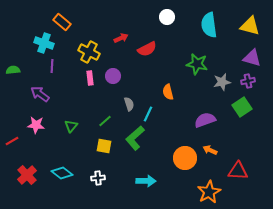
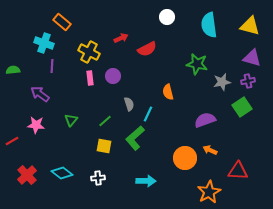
green triangle: moved 6 px up
